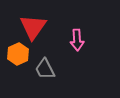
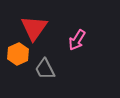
red triangle: moved 1 px right, 1 px down
pink arrow: rotated 35 degrees clockwise
